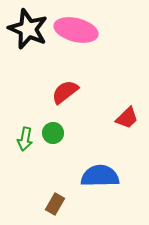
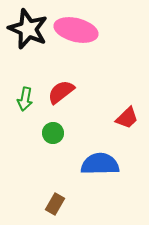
red semicircle: moved 4 px left
green arrow: moved 40 px up
blue semicircle: moved 12 px up
